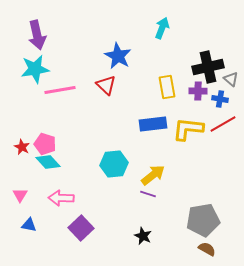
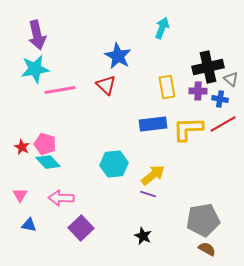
yellow L-shape: rotated 8 degrees counterclockwise
